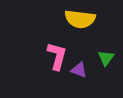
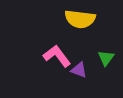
pink L-shape: rotated 52 degrees counterclockwise
